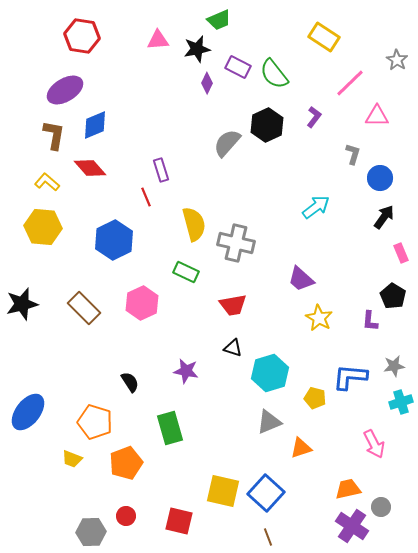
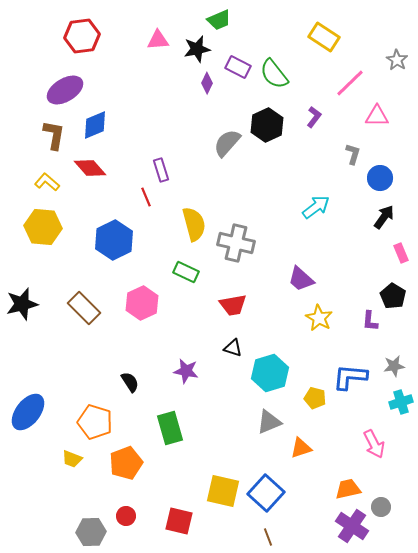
red hexagon at (82, 36): rotated 16 degrees counterclockwise
